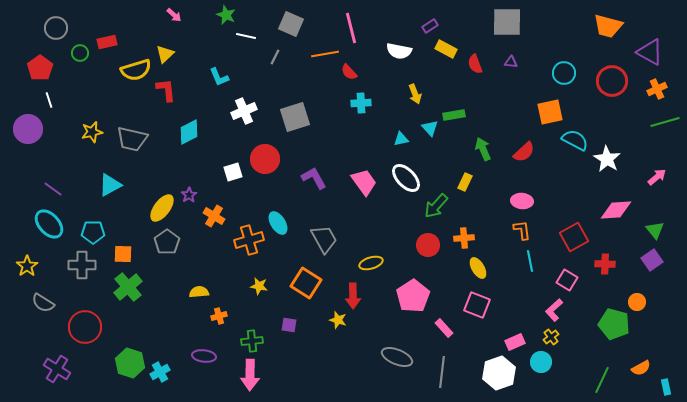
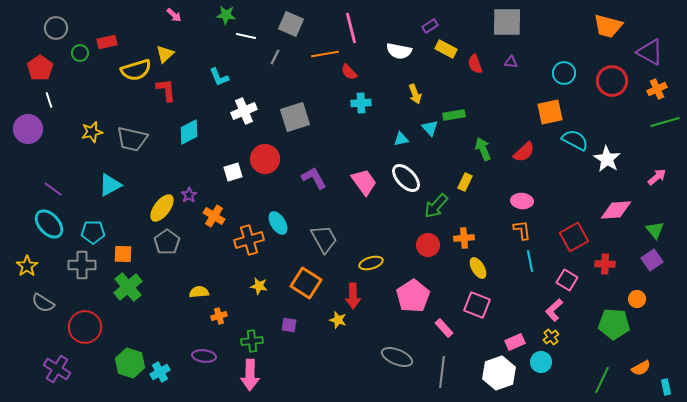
green star at (226, 15): rotated 18 degrees counterclockwise
orange circle at (637, 302): moved 3 px up
green pentagon at (614, 324): rotated 12 degrees counterclockwise
